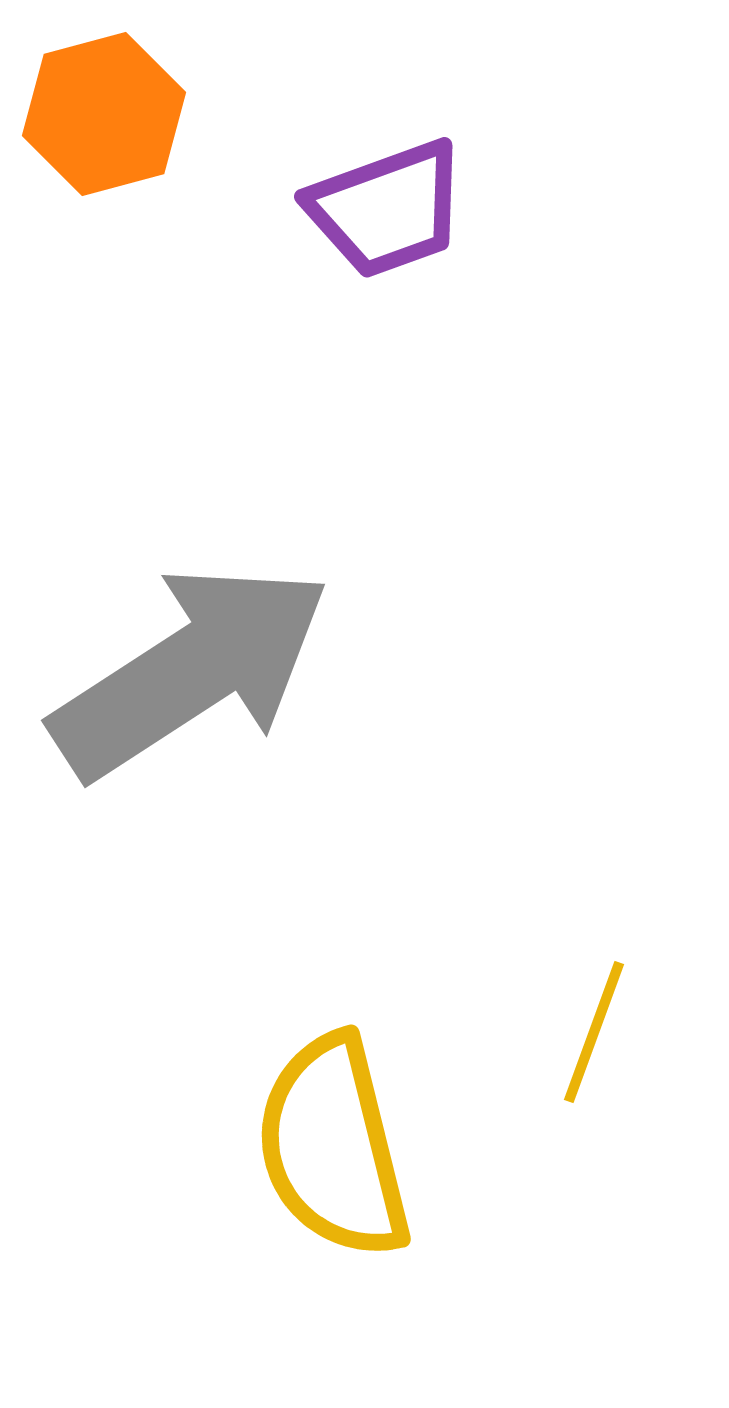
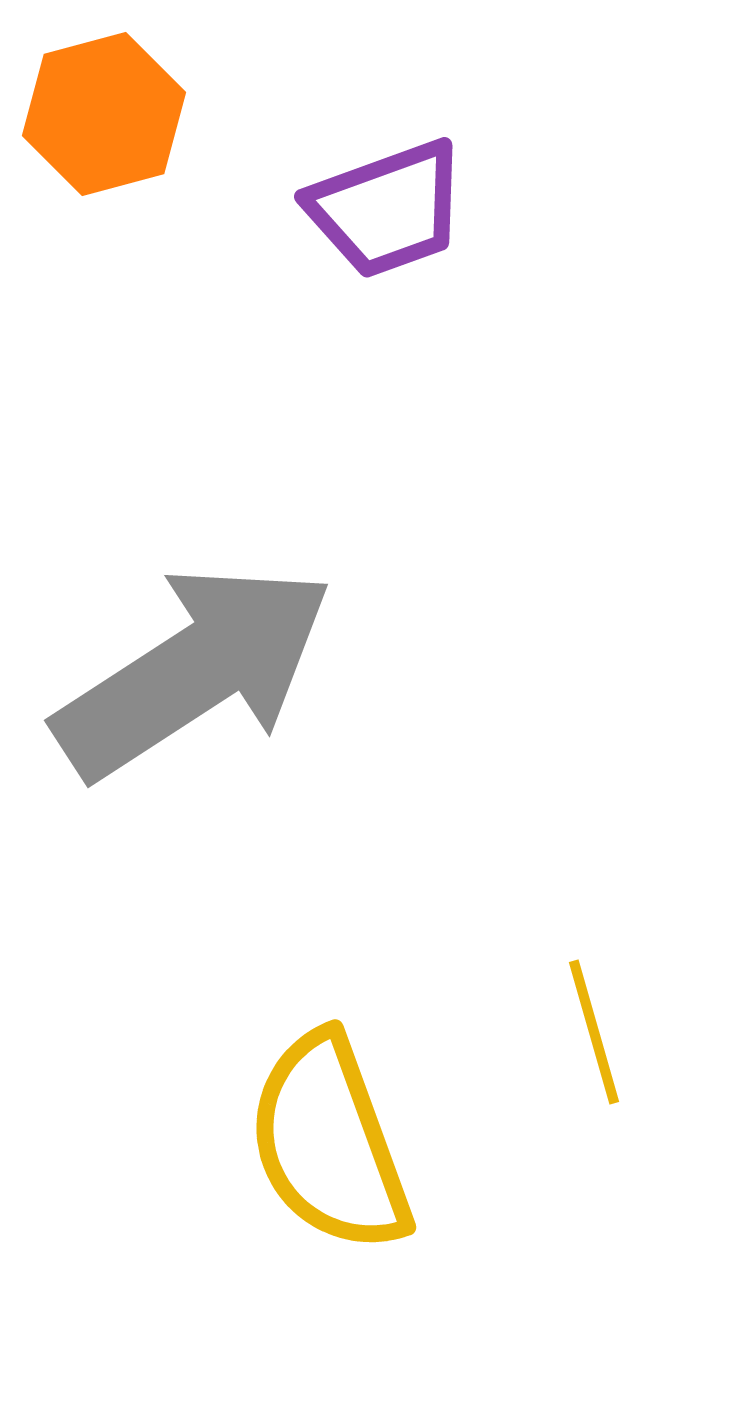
gray arrow: moved 3 px right
yellow line: rotated 36 degrees counterclockwise
yellow semicircle: moved 4 px left, 4 px up; rotated 6 degrees counterclockwise
